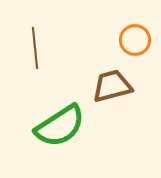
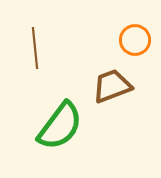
brown trapezoid: rotated 6 degrees counterclockwise
green semicircle: rotated 20 degrees counterclockwise
